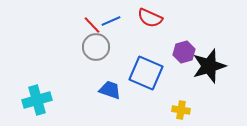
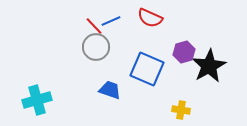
red line: moved 2 px right, 1 px down
black star: rotated 12 degrees counterclockwise
blue square: moved 1 px right, 4 px up
